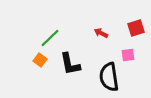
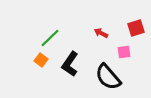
pink square: moved 4 px left, 3 px up
orange square: moved 1 px right
black L-shape: rotated 45 degrees clockwise
black semicircle: moved 1 px left; rotated 32 degrees counterclockwise
